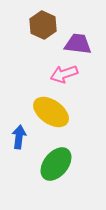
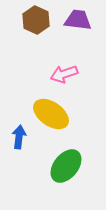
brown hexagon: moved 7 px left, 5 px up
purple trapezoid: moved 24 px up
yellow ellipse: moved 2 px down
green ellipse: moved 10 px right, 2 px down
